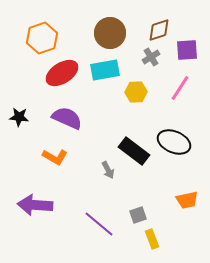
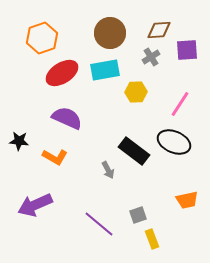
brown diamond: rotated 15 degrees clockwise
pink line: moved 16 px down
black star: moved 24 px down
purple arrow: rotated 28 degrees counterclockwise
